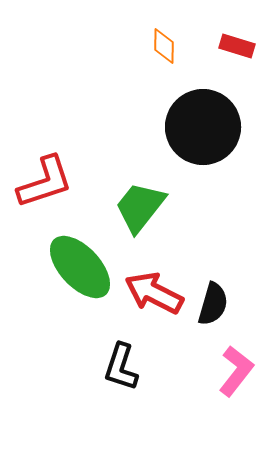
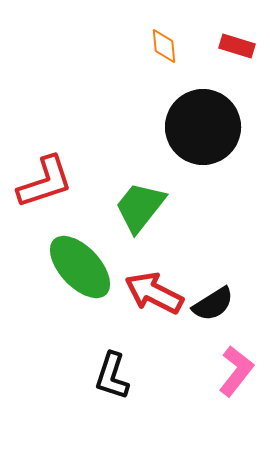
orange diamond: rotated 6 degrees counterclockwise
black semicircle: rotated 42 degrees clockwise
black L-shape: moved 9 px left, 9 px down
